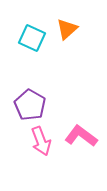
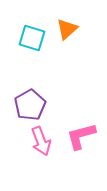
cyan square: rotated 8 degrees counterclockwise
purple pentagon: rotated 12 degrees clockwise
pink L-shape: rotated 52 degrees counterclockwise
